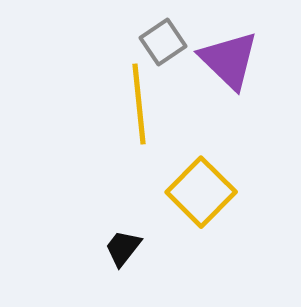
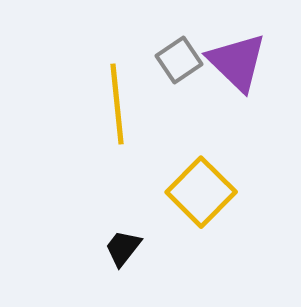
gray square: moved 16 px right, 18 px down
purple triangle: moved 8 px right, 2 px down
yellow line: moved 22 px left
